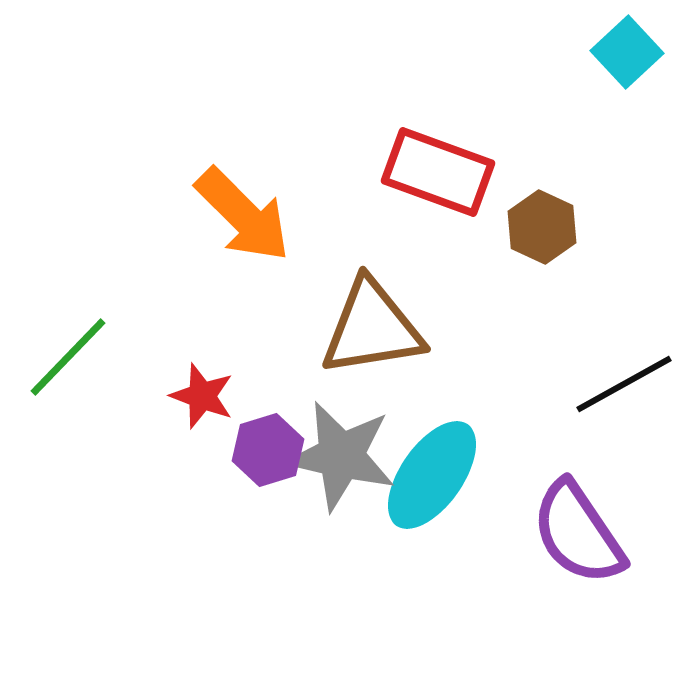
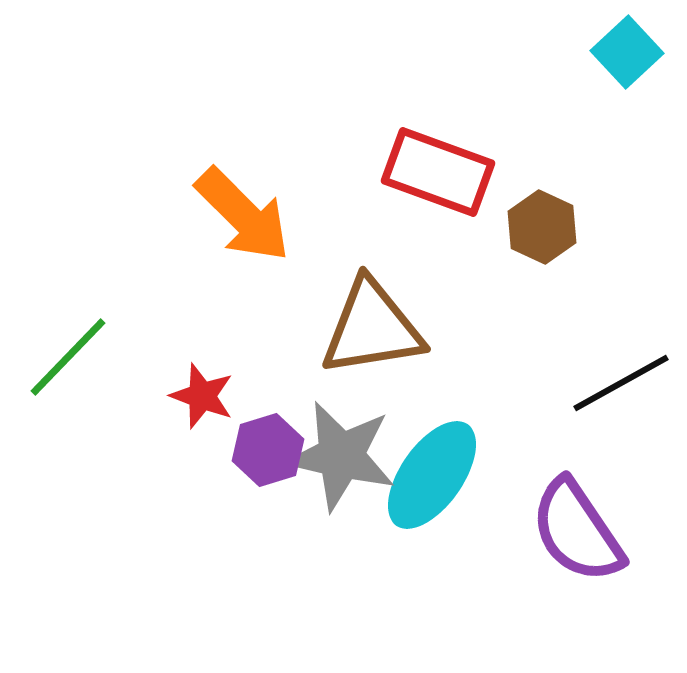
black line: moved 3 px left, 1 px up
purple semicircle: moved 1 px left, 2 px up
